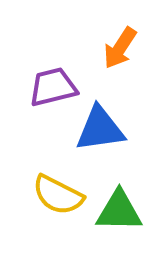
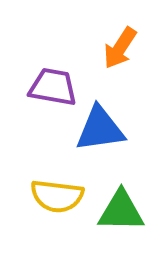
purple trapezoid: rotated 24 degrees clockwise
yellow semicircle: moved 1 px left, 1 px down; rotated 20 degrees counterclockwise
green triangle: moved 2 px right
